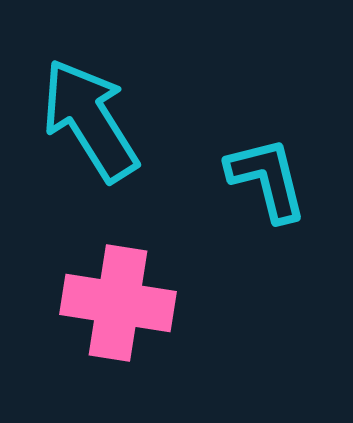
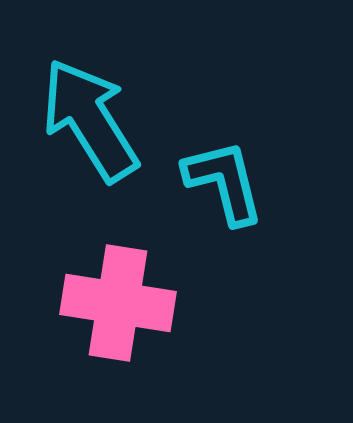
cyan L-shape: moved 43 px left, 3 px down
